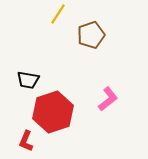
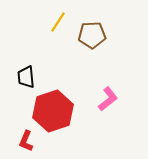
yellow line: moved 8 px down
brown pentagon: moved 1 px right; rotated 16 degrees clockwise
black trapezoid: moved 2 px left, 3 px up; rotated 75 degrees clockwise
red hexagon: moved 1 px up
